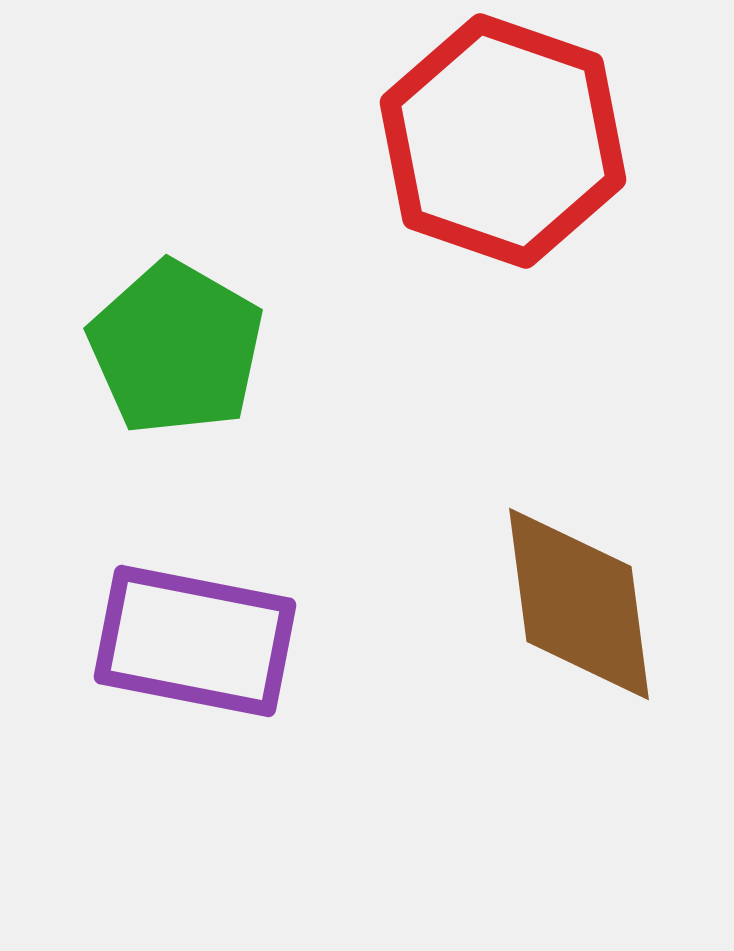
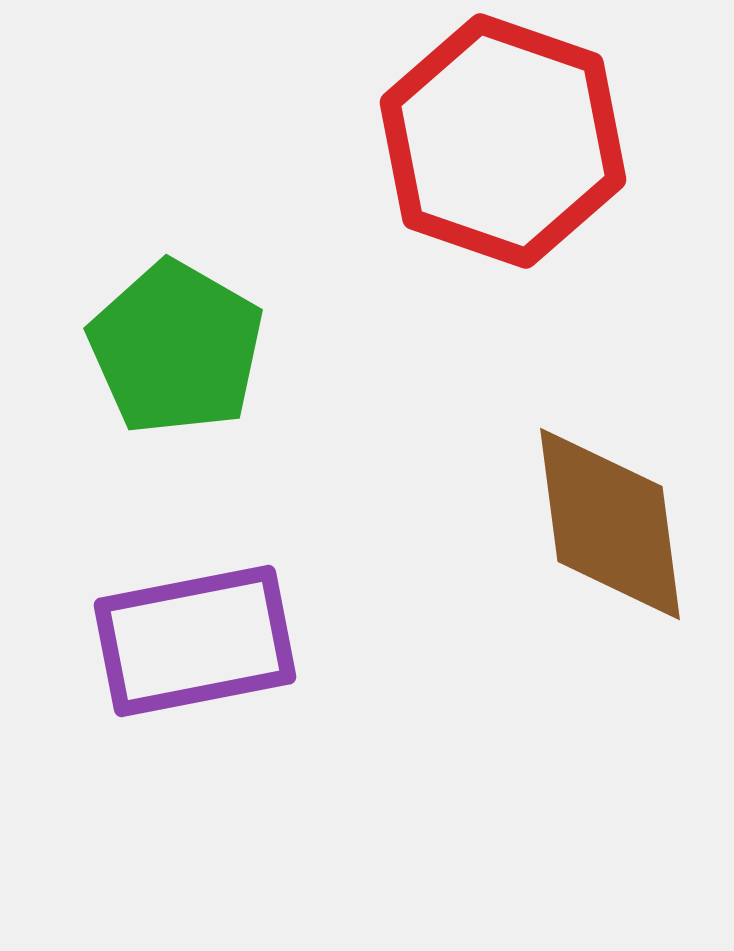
brown diamond: moved 31 px right, 80 px up
purple rectangle: rotated 22 degrees counterclockwise
